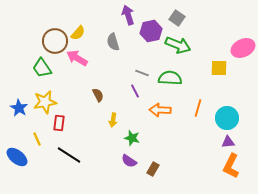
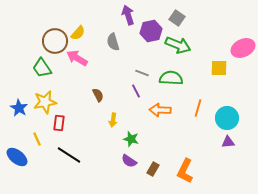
green semicircle: moved 1 px right
purple line: moved 1 px right
green star: moved 1 px left, 1 px down
orange L-shape: moved 46 px left, 5 px down
